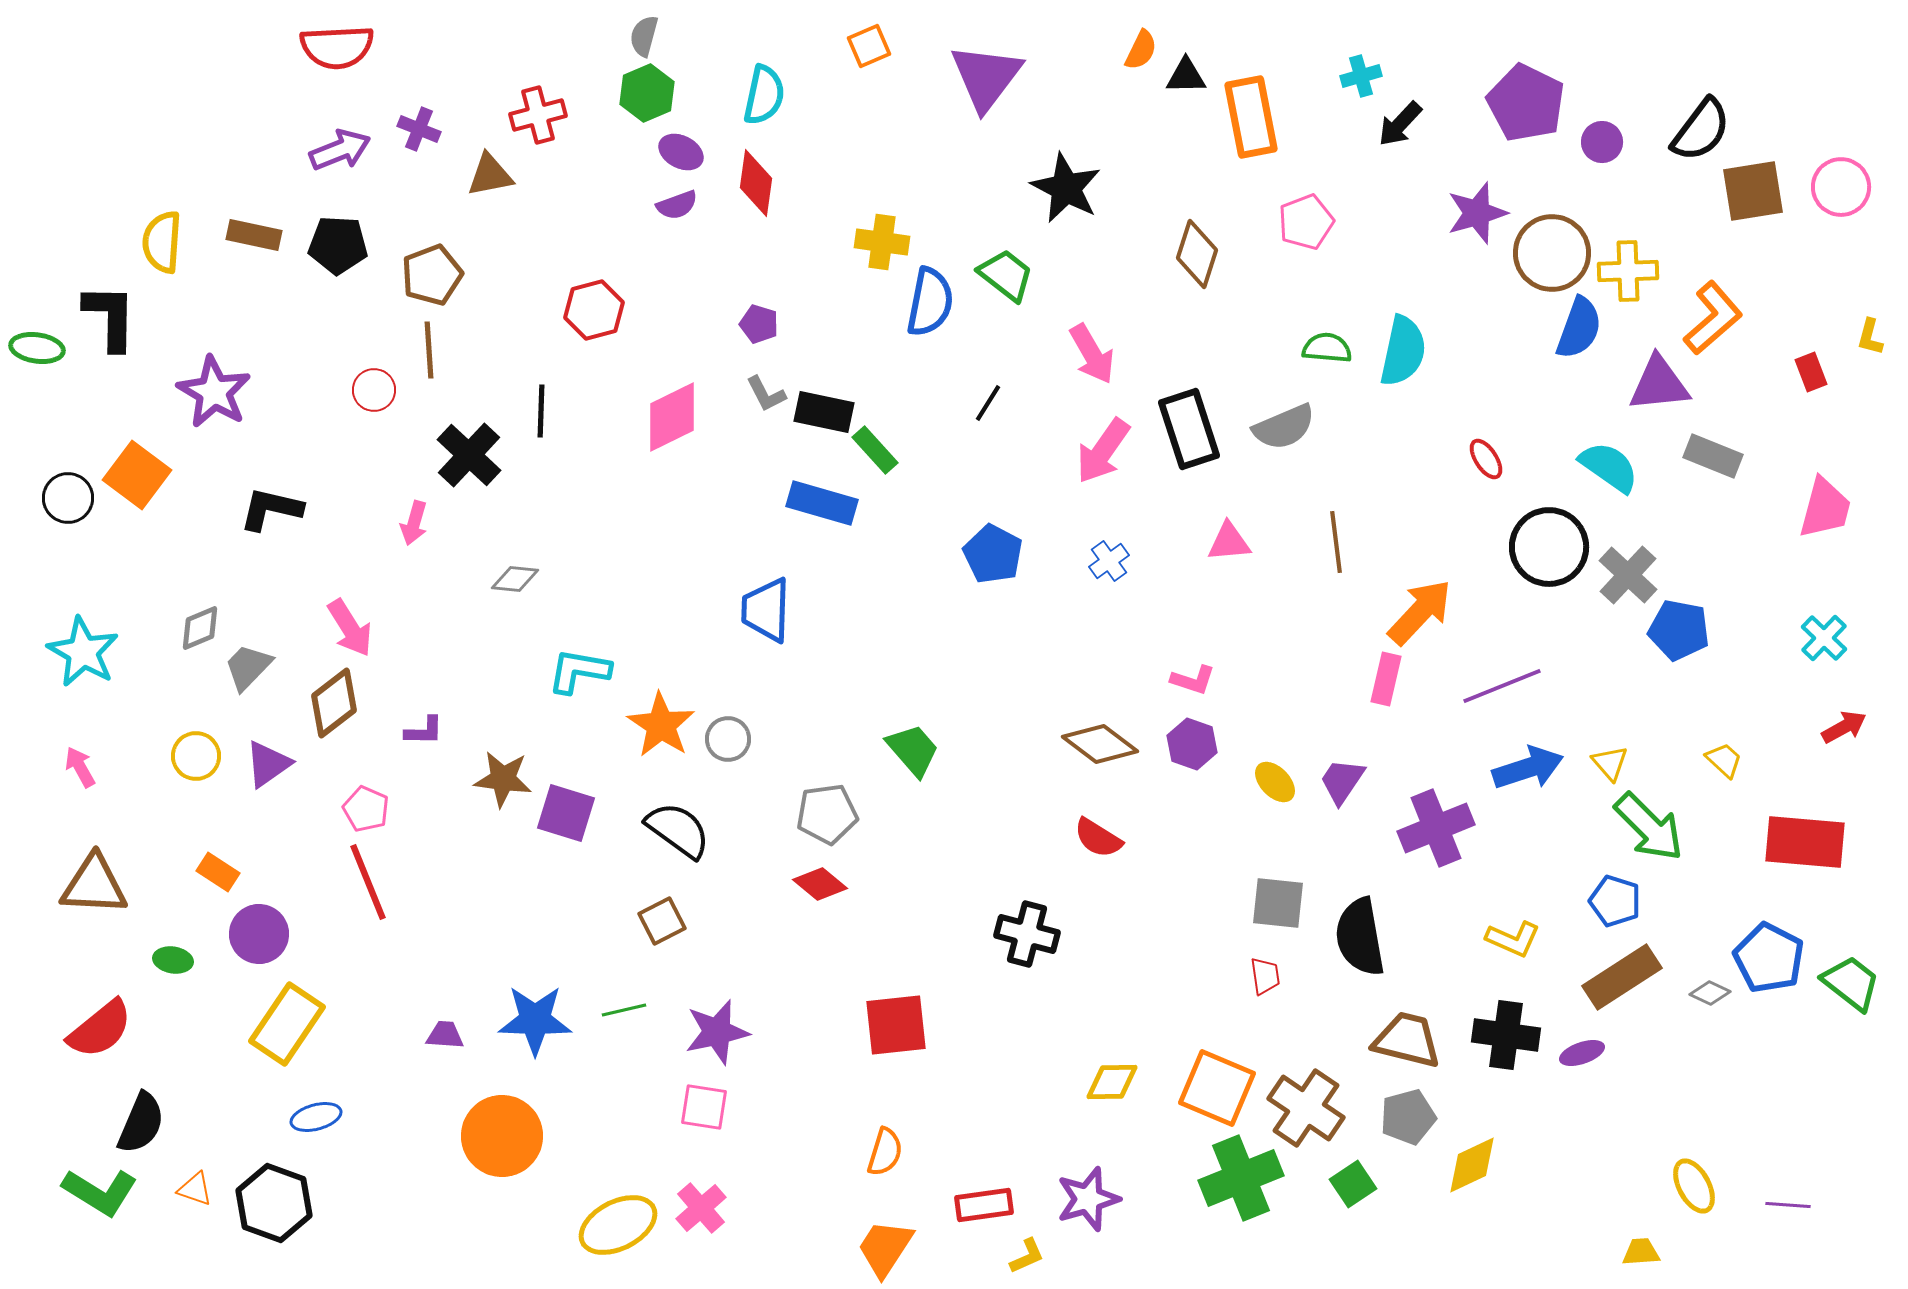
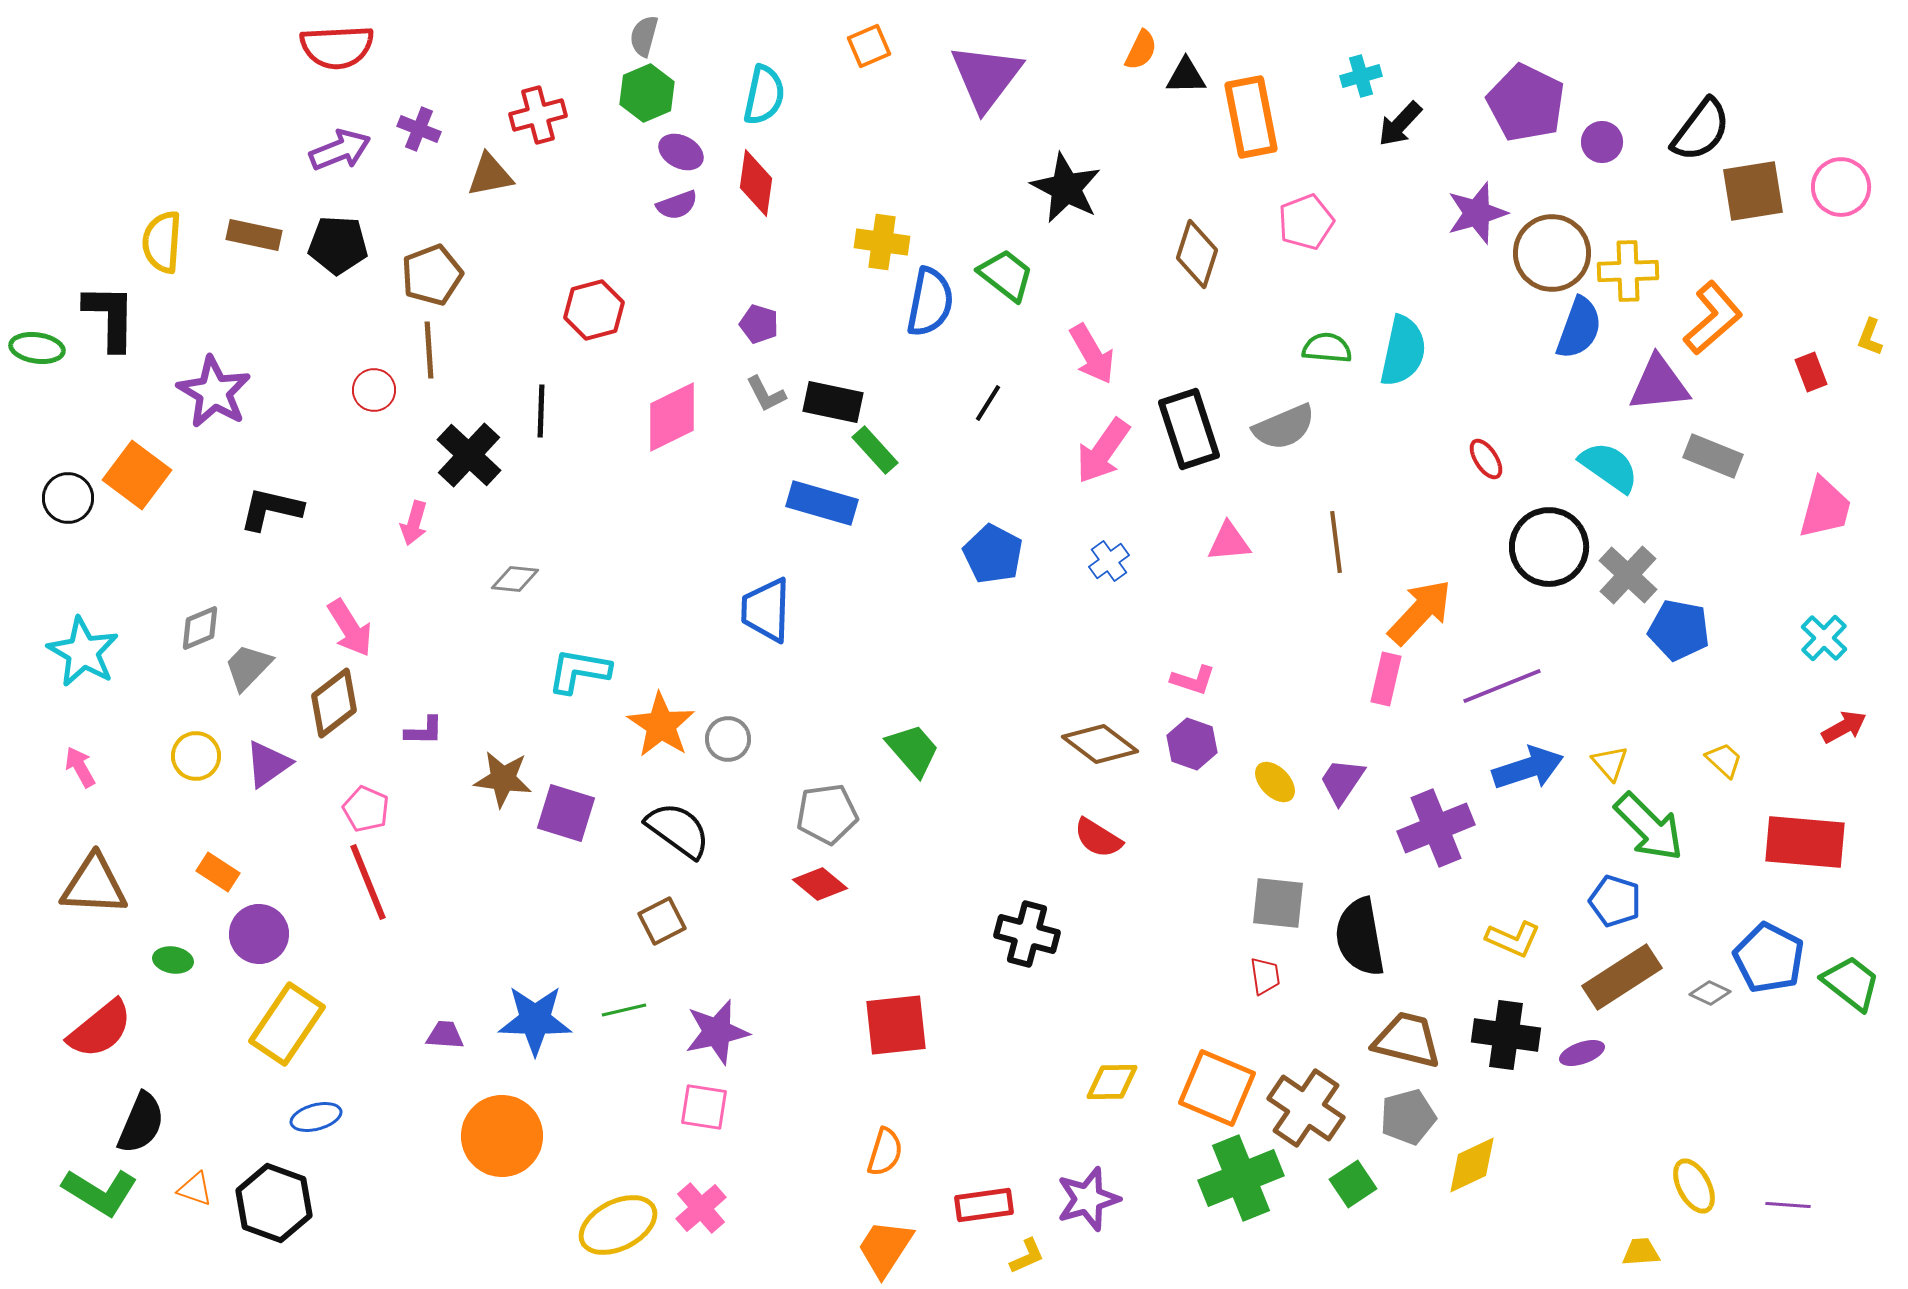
yellow L-shape at (1870, 337): rotated 6 degrees clockwise
black rectangle at (824, 412): moved 9 px right, 10 px up
